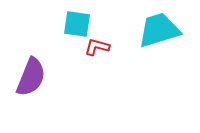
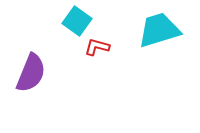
cyan square: moved 3 px up; rotated 28 degrees clockwise
purple semicircle: moved 4 px up
